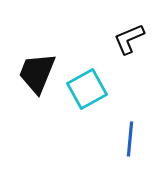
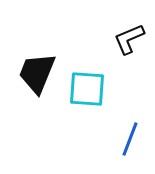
cyan square: rotated 33 degrees clockwise
blue line: rotated 16 degrees clockwise
